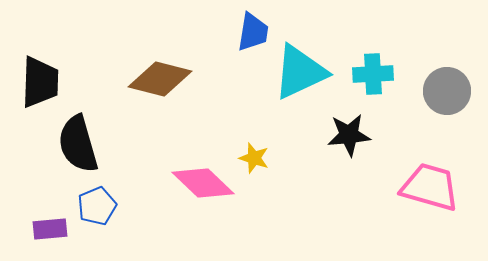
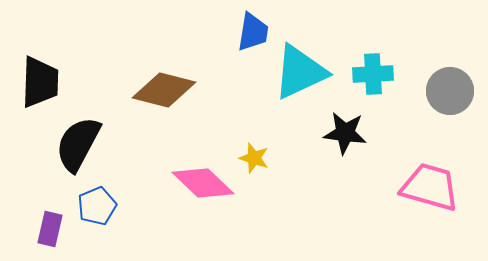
brown diamond: moved 4 px right, 11 px down
gray circle: moved 3 px right
black star: moved 4 px left, 2 px up; rotated 12 degrees clockwise
black semicircle: rotated 44 degrees clockwise
purple rectangle: rotated 72 degrees counterclockwise
